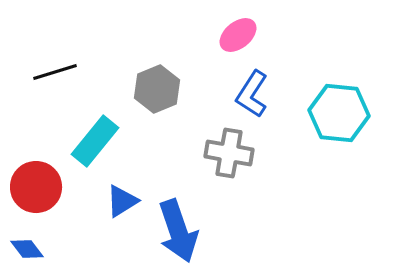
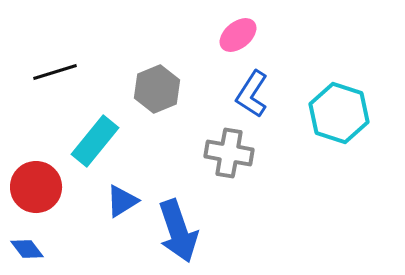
cyan hexagon: rotated 12 degrees clockwise
